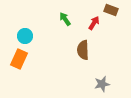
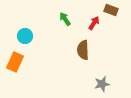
orange rectangle: moved 4 px left, 3 px down
